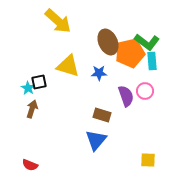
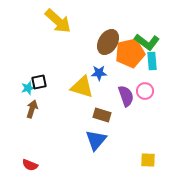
brown ellipse: rotated 55 degrees clockwise
yellow triangle: moved 14 px right, 21 px down
cyan star: rotated 24 degrees clockwise
